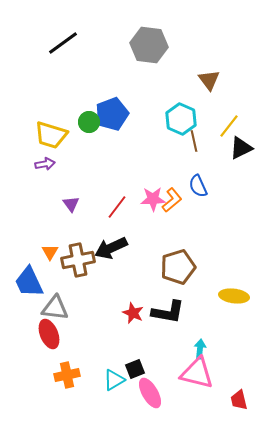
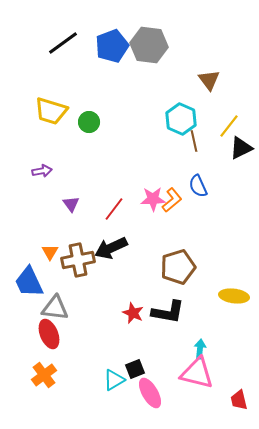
blue pentagon: moved 68 px up
yellow trapezoid: moved 24 px up
purple arrow: moved 3 px left, 7 px down
red line: moved 3 px left, 2 px down
orange cross: moved 23 px left; rotated 25 degrees counterclockwise
